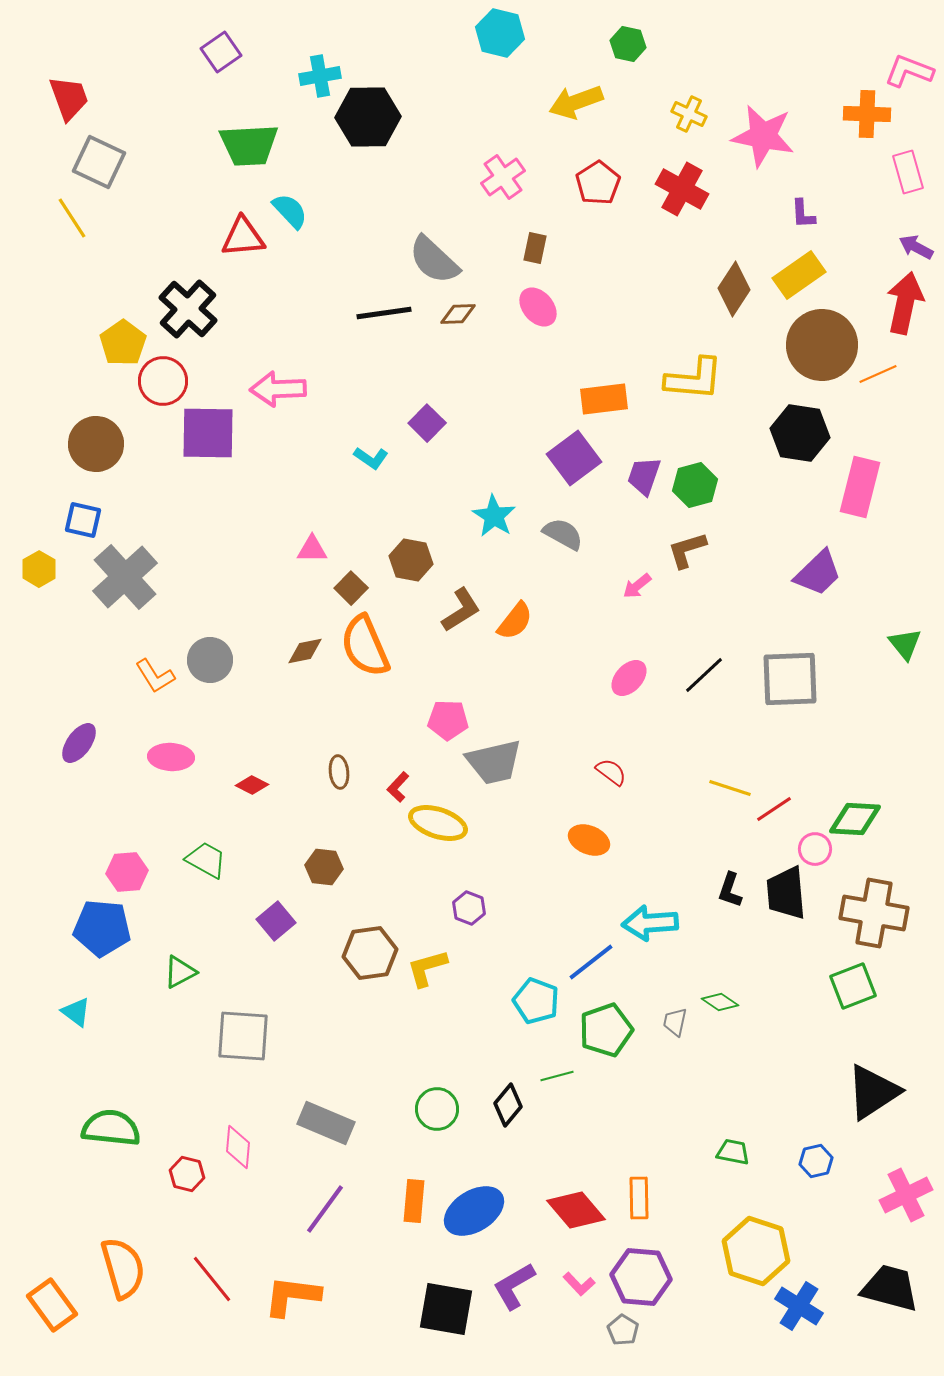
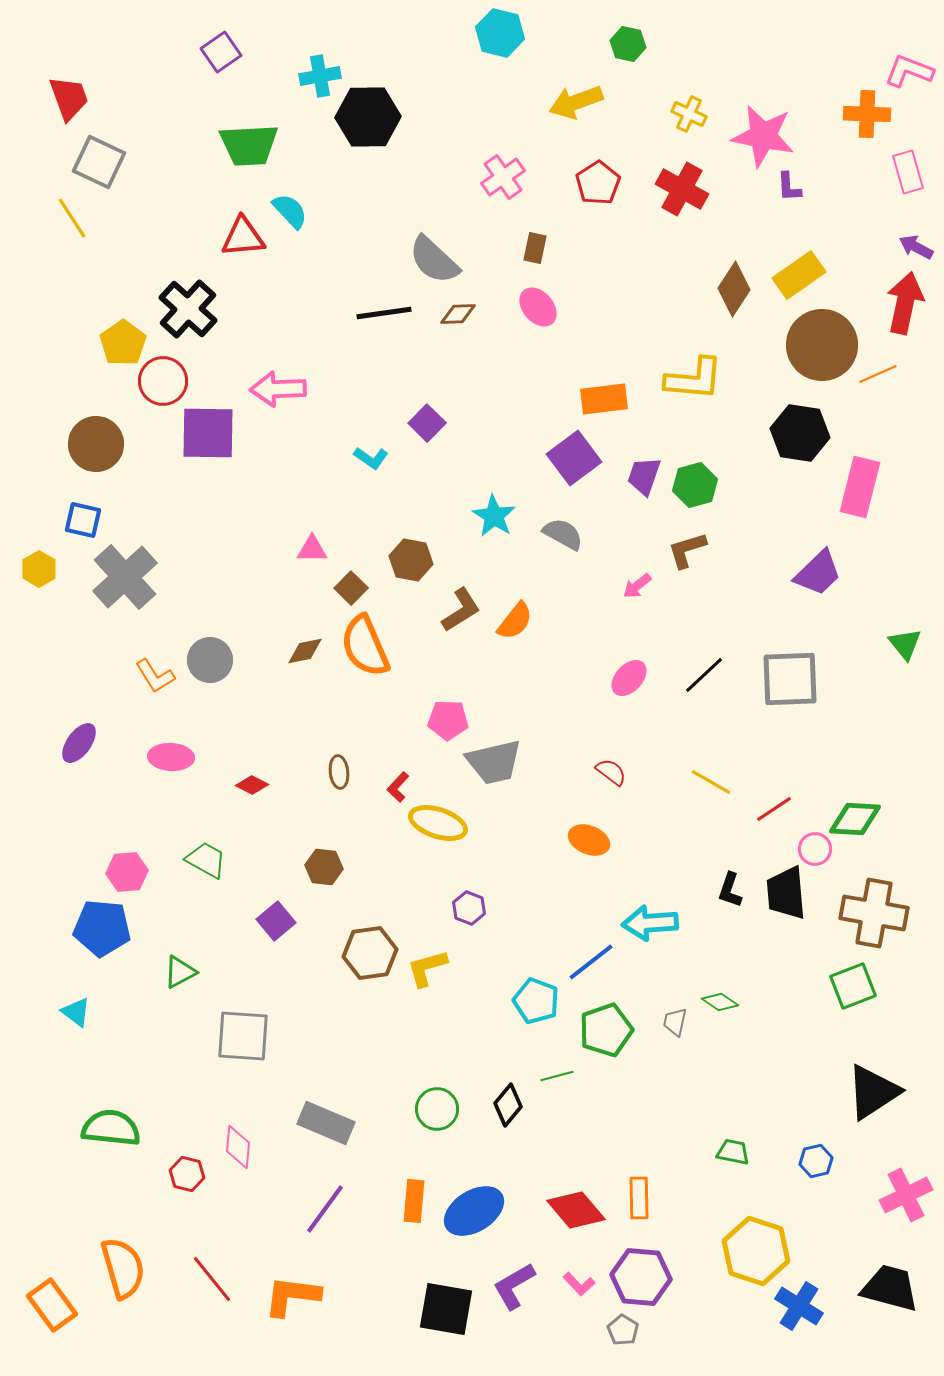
purple L-shape at (803, 214): moved 14 px left, 27 px up
yellow line at (730, 788): moved 19 px left, 6 px up; rotated 12 degrees clockwise
